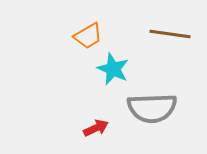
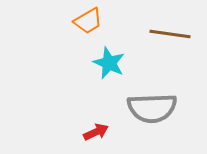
orange trapezoid: moved 15 px up
cyan star: moved 4 px left, 6 px up
red arrow: moved 4 px down
